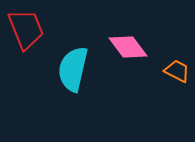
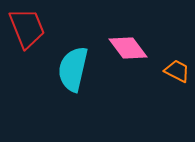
red trapezoid: moved 1 px right, 1 px up
pink diamond: moved 1 px down
